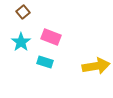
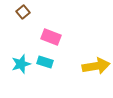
cyan star: moved 22 px down; rotated 18 degrees clockwise
